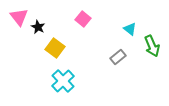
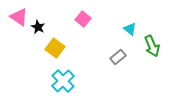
pink triangle: rotated 18 degrees counterclockwise
